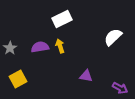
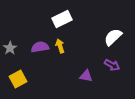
purple arrow: moved 8 px left, 23 px up
